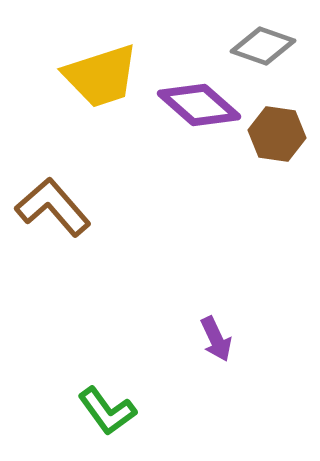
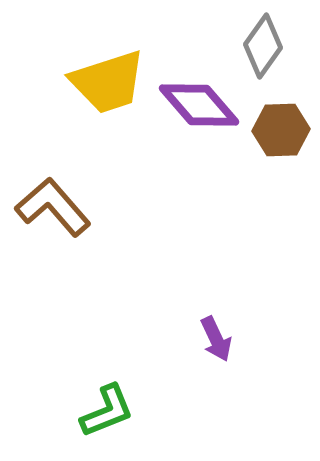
gray diamond: rotated 74 degrees counterclockwise
yellow trapezoid: moved 7 px right, 6 px down
purple diamond: rotated 8 degrees clockwise
brown hexagon: moved 4 px right, 4 px up; rotated 10 degrees counterclockwise
green L-shape: rotated 76 degrees counterclockwise
